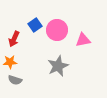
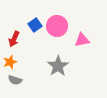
pink circle: moved 4 px up
pink triangle: moved 1 px left
orange star: rotated 16 degrees counterclockwise
gray star: rotated 10 degrees counterclockwise
